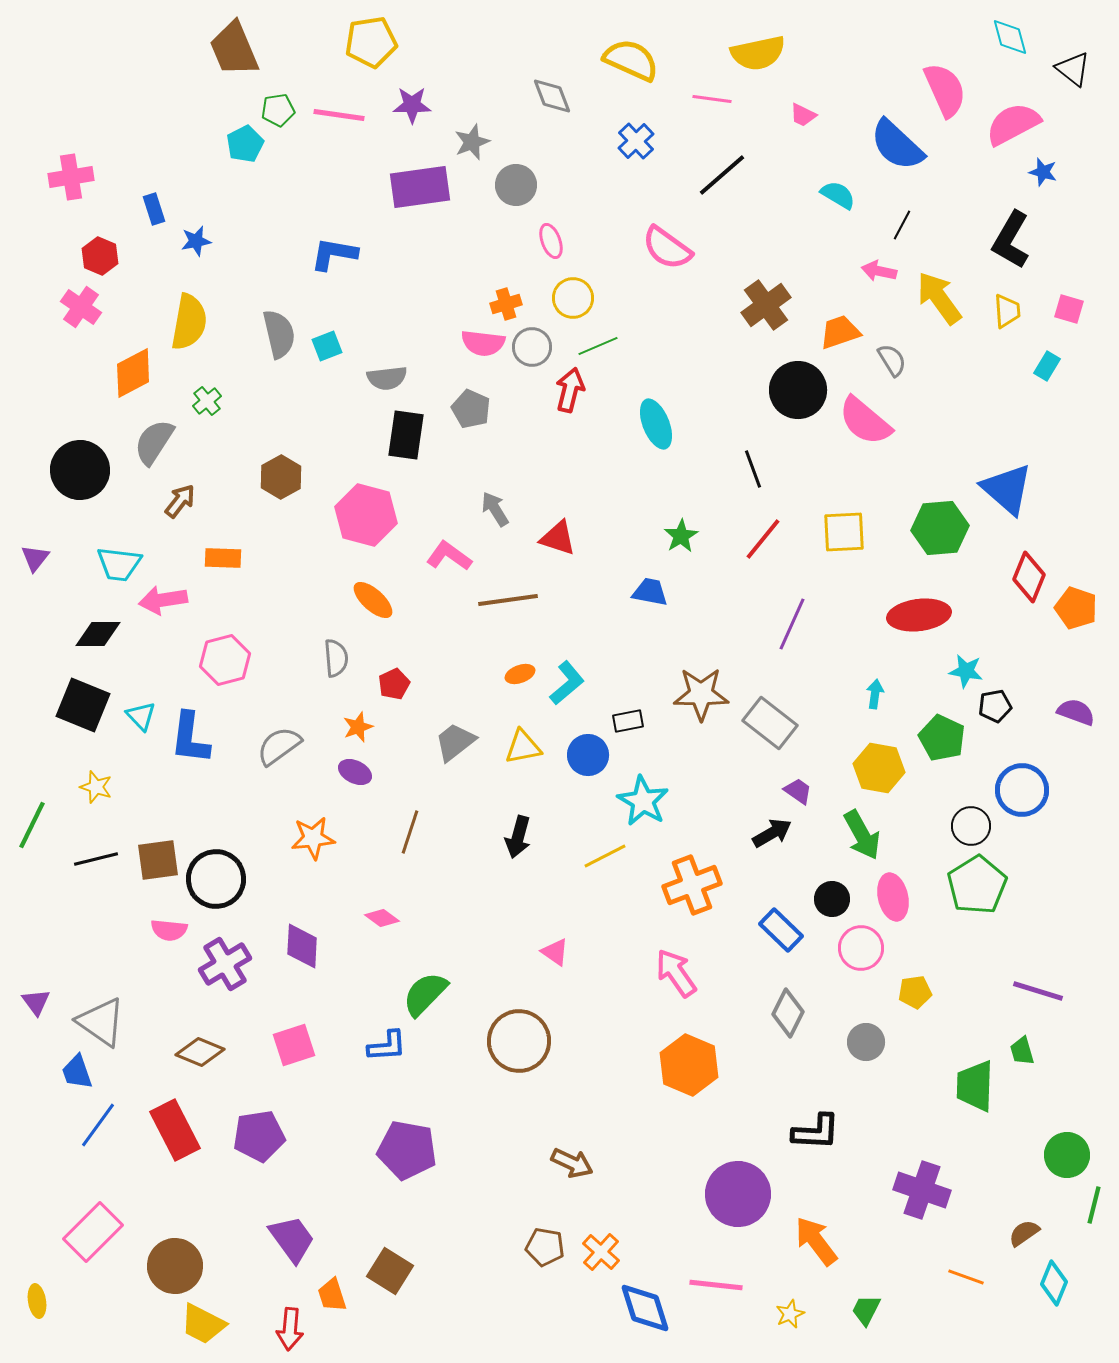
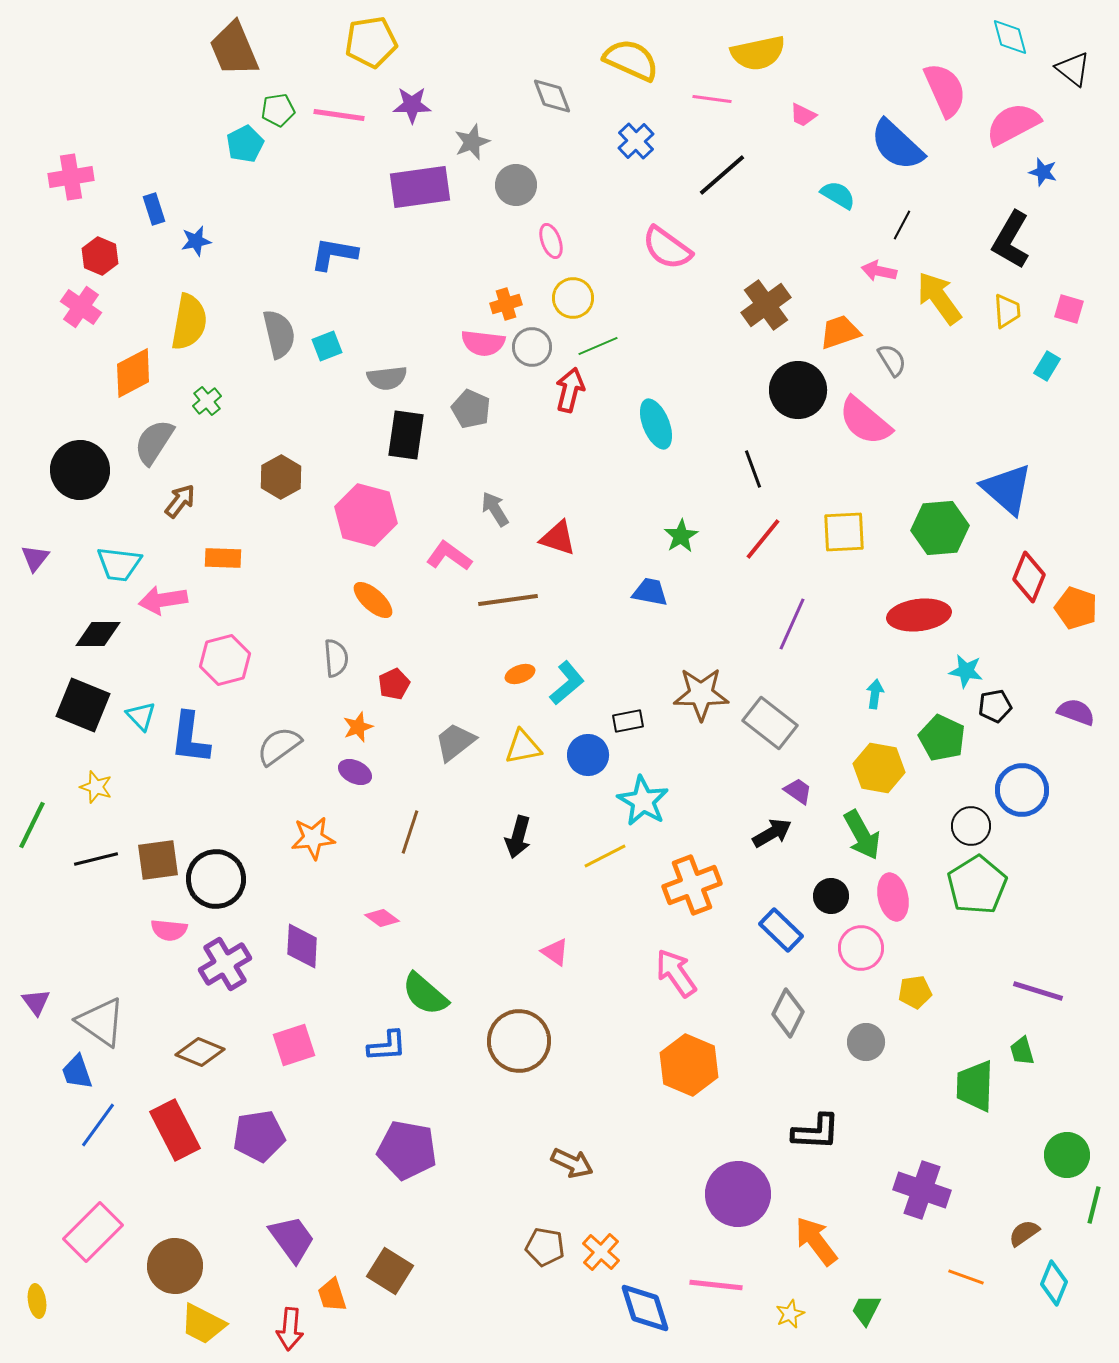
black circle at (832, 899): moved 1 px left, 3 px up
green semicircle at (425, 994): rotated 93 degrees counterclockwise
